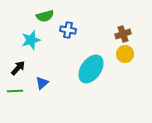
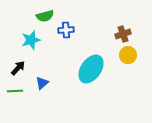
blue cross: moved 2 px left; rotated 14 degrees counterclockwise
yellow circle: moved 3 px right, 1 px down
